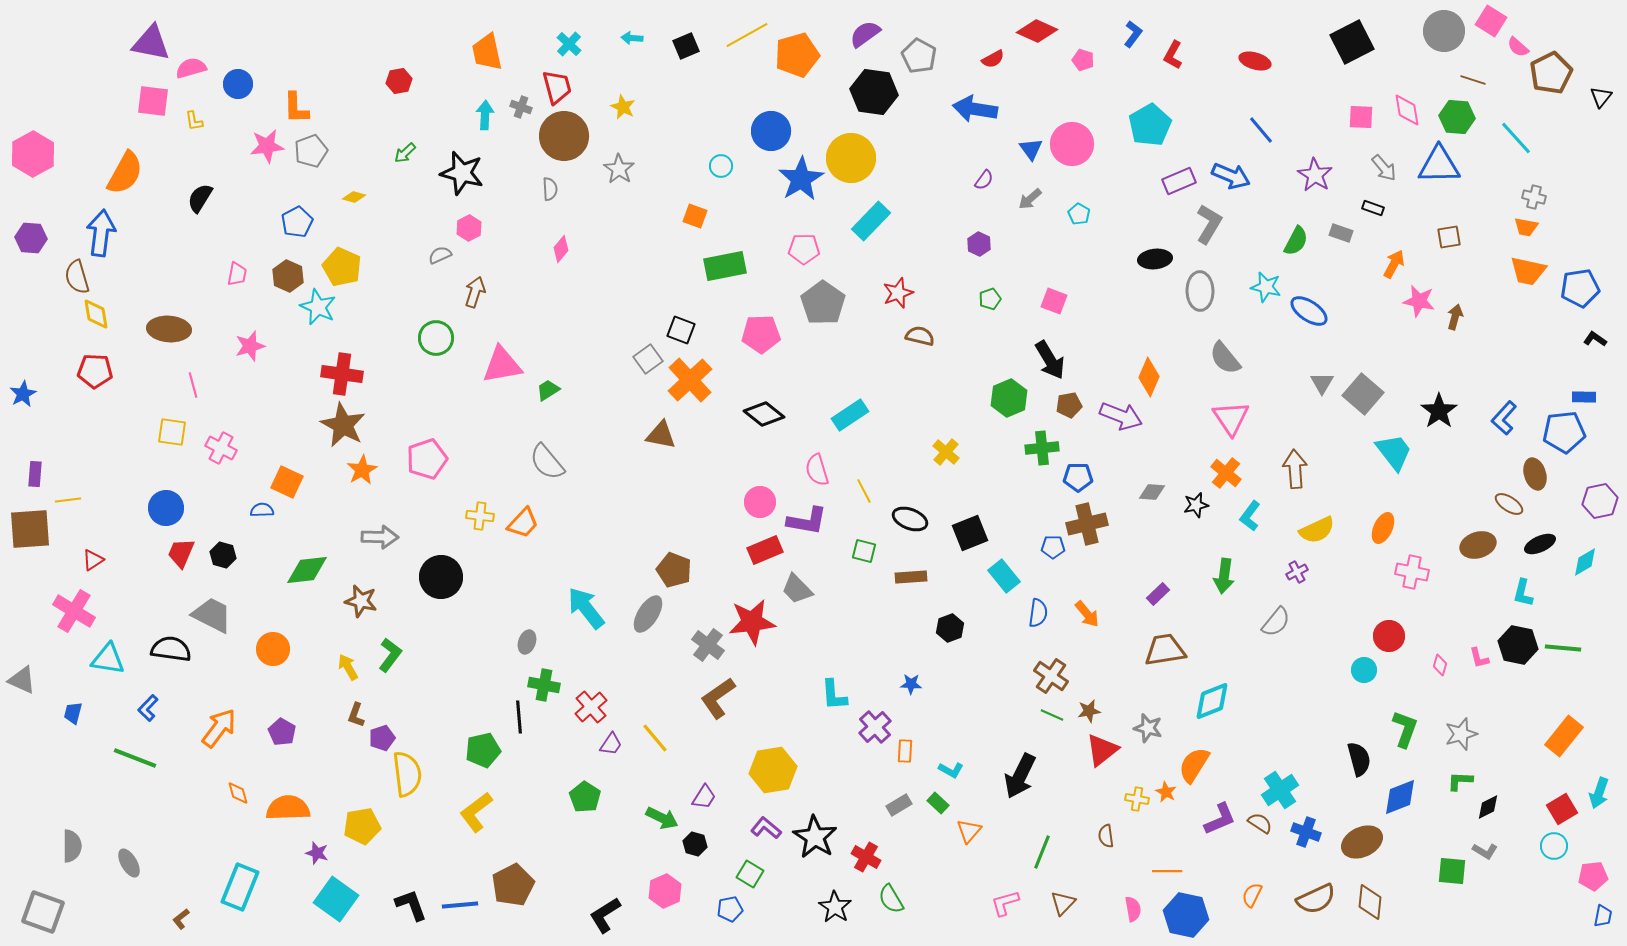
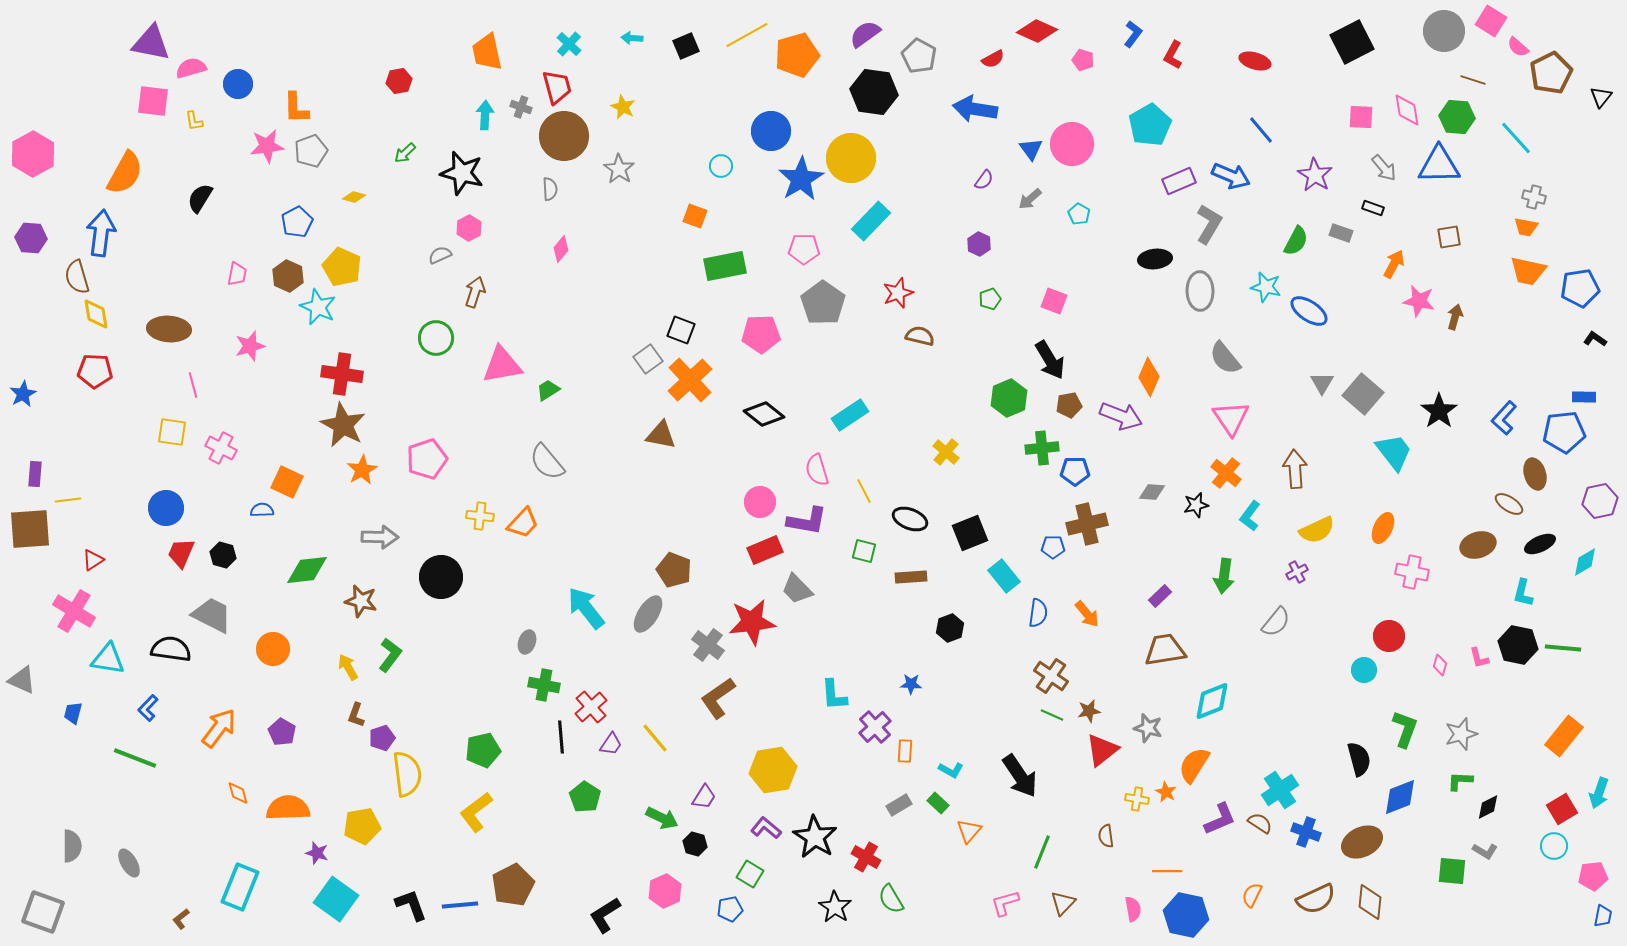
blue pentagon at (1078, 477): moved 3 px left, 6 px up
purple rectangle at (1158, 594): moved 2 px right, 2 px down
black line at (519, 717): moved 42 px right, 20 px down
black arrow at (1020, 776): rotated 60 degrees counterclockwise
